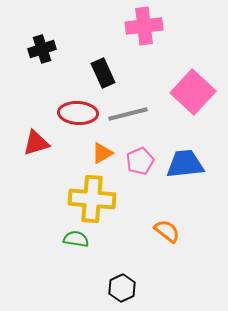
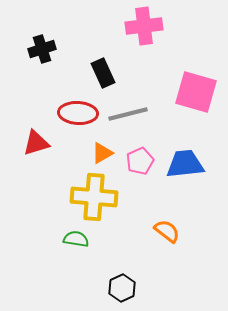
pink square: moved 3 px right; rotated 27 degrees counterclockwise
yellow cross: moved 2 px right, 2 px up
